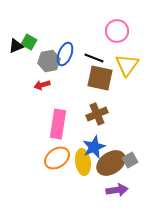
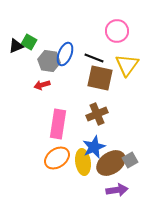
gray hexagon: rotated 20 degrees clockwise
